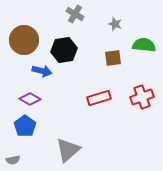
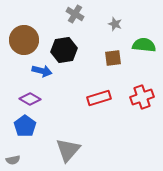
gray triangle: rotated 8 degrees counterclockwise
